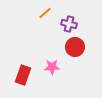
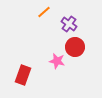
orange line: moved 1 px left, 1 px up
purple cross: rotated 21 degrees clockwise
pink star: moved 5 px right, 6 px up; rotated 14 degrees clockwise
